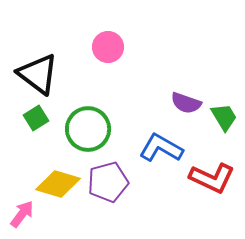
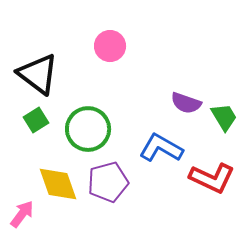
pink circle: moved 2 px right, 1 px up
green square: moved 2 px down
yellow diamond: rotated 54 degrees clockwise
